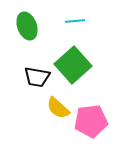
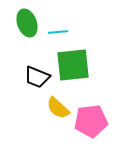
cyan line: moved 17 px left, 11 px down
green ellipse: moved 3 px up
green square: rotated 36 degrees clockwise
black trapezoid: rotated 12 degrees clockwise
